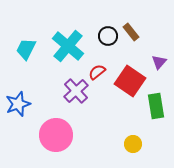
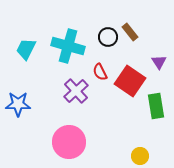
brown rectangle: moved 1 px left
black circle: moved 1 px down
cyan cross: rotated 24 degrees counterclockwise
purple triangle: rotated 14 degrees counterclockwise
red semicircle: moved 3 px right; rotated 78 degrees counterclockwise
blue star: rotated 20 degrees clockwise
pink circle: moved 13 px right, 7 px down
yellow circle: moved 7 px right, 12 px down
